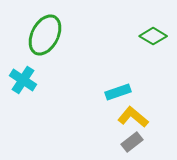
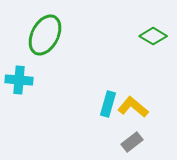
cyan cross: moved 4 px left; rotated 28 degrees counterclockwise
cyan rectangle: moved 10 px left, 12 px down; rotated 55 degrees counterclockwise
yellow L-shape: moved 10 px up
